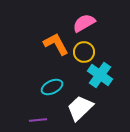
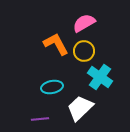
yellow circle: moved 1 px up
cyan cross: moved 2 px down
cyan ellipse: rotated 15 degrees clockwise
purple line: moved 2 px right, 1 px up
